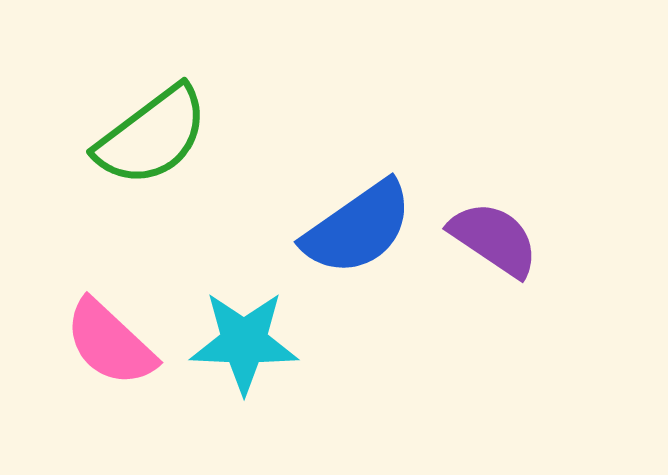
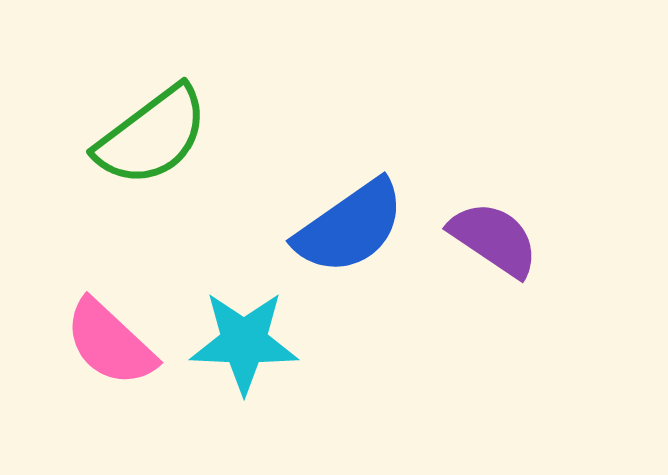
blue semicircle: moved 8 px left, 1 px up
